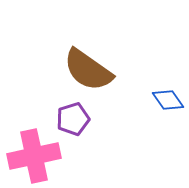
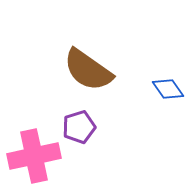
blue diamond: moved 11 px up
purple pentagon: moved 6 px right, 8 px down
